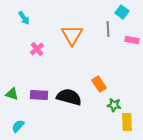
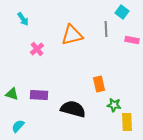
cyan arrow: moved 1 px left, 1 px down
gray line: moved 2 px left
orange triangle: rotated 45 degrees clockwise
orange rectangle: rotated 21 degrees clockwise
black semicircle: moved 4 px right, 12 px down
